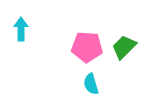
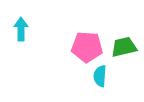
green trapezoid: rotated 32 degrees clockwise
cyan semicircle: moved 9 px right, 8 px up; rotated 20 degrees clockwise
